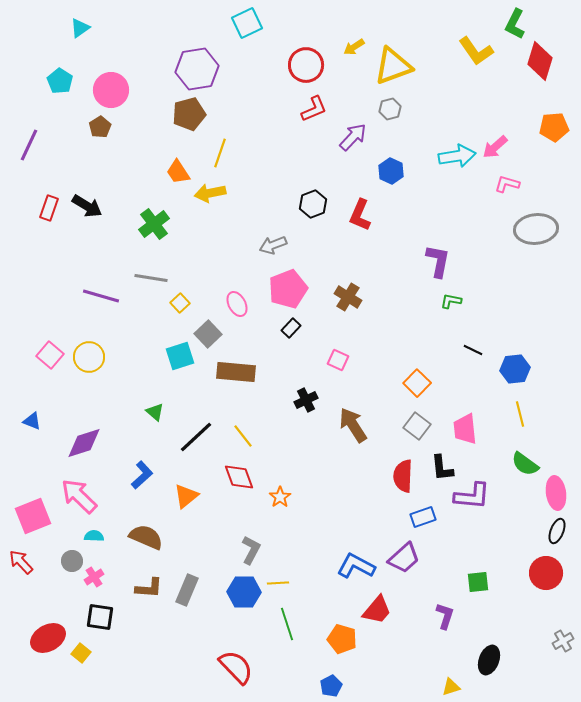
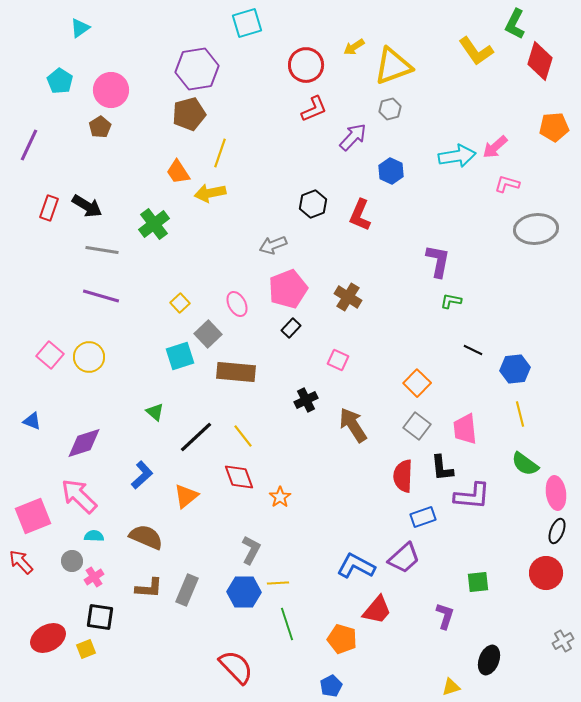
cyan square at (247, 23): rotated 8 degrees clockwise
gray line at (151, 278): moved 49 px left, 28 px up
yellow square at (81, 653): moved 5 px right, 4 px up; rotated 30 degrees clockwise
